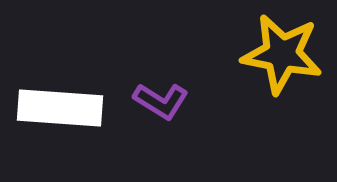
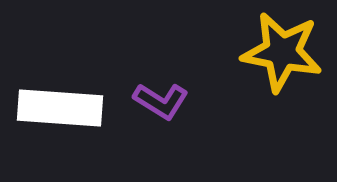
yellow star: moved 2 px up
